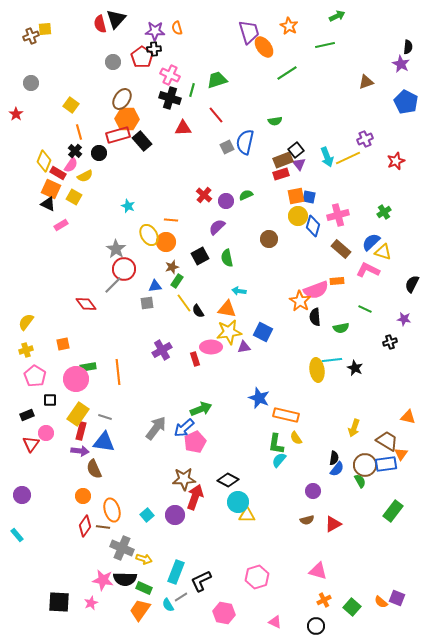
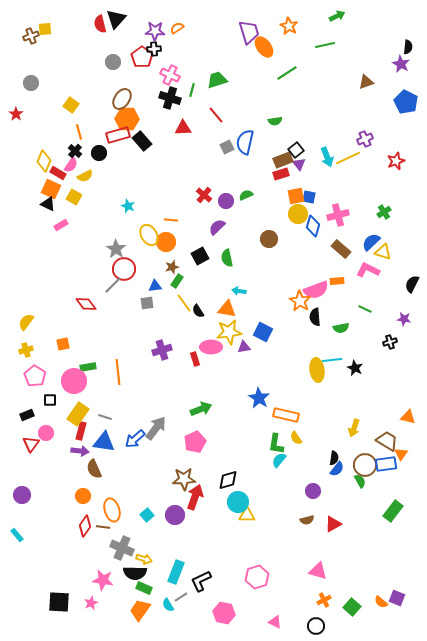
orange semicircle at (177, 28): rotated 72 degrees clockwise
yellow circle at (298, 216): moved 2 px up
purple cross at (162, 350): rotated 12 degrees clockwise
pink circle at (76, 379): moved 2 px left, 2 px down
blue star at (259, 398): rotated 10 degrees clockwise
blue arrow at (184, 428): moved 49 px left, 11 px down
black diamond at (228, 480): rotated 45 degrees counterclockwise
black semicircle at (125, 579): moved 10 px right, 6 px up
